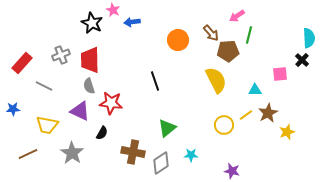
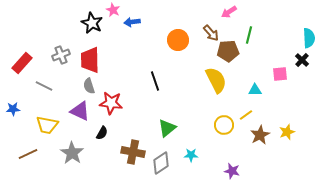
pink arrow: moved 8 px left, 4 px up
brown star: moved 8 px left, 22 px down
